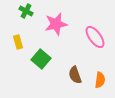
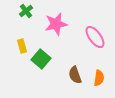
green cross: rotated 24 degrees clockwise
yellow rectangle: moved 4 px right, 4 px down
orange semicircle: moved 1 px left, 2 px up
